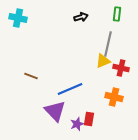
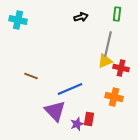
cyan cross: moved 2 px down
yellow triangle: moved 2 px right
